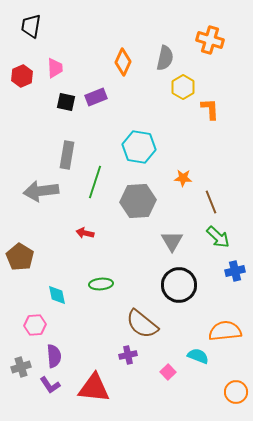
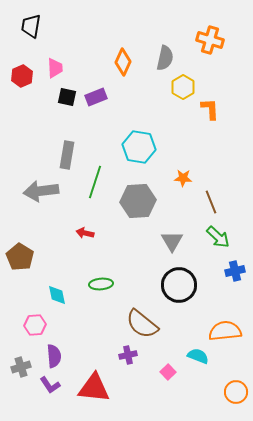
black square: moved 1 px right, 5 px up
